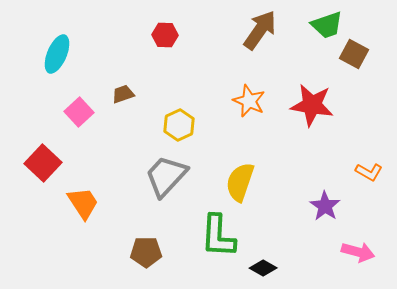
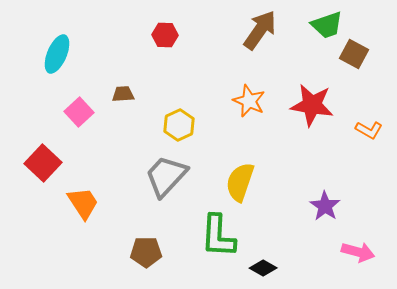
brown trapezoid: rotated 15 degrees clockwise
orange L-shape: moved 42 px up
